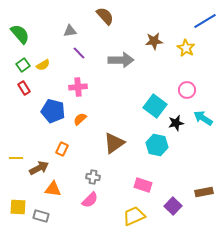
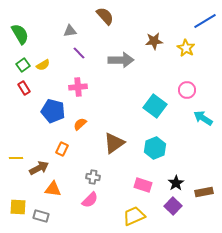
green semicircle: rotated 10 degrees clockwise
orange semicircle: moved 5 px down
black star: moved 60 px down; rotated 21 degrees counterclockwise
cyan hexagon: moved 2 px left, 3 px down; rotated 25 degrees clockwise
